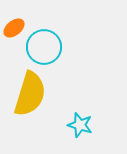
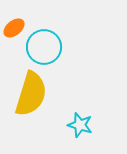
yellow semicircle: moved 1 px right
